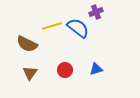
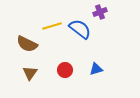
purple cross: moved 4 px right
blue semicircle: moved 2 px right, 1 px down
